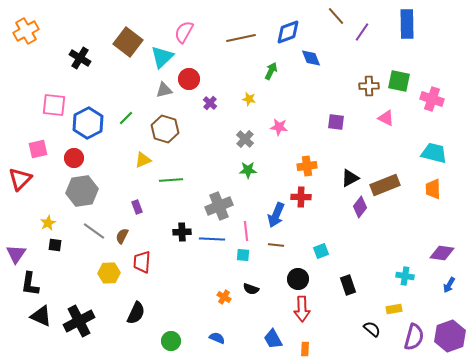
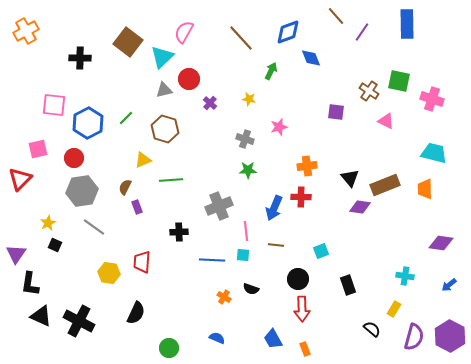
brown line at (241, 38): rotated 60 degrees clockwise
black cross at (80, 58): rotated 30 degrees counterclockwise
brown cross at (369, 86): moved 5 px down; rotated 36 degrees clockwise
pink triangle at (386, 118): moved 3 px down
purple square at (336, 122): moved 10 px up
pink star at (279, 127): rotated 24 degrees counterclockwise
gray cross at (245, 139): rotated 24 degrees counterclockwise
black triangle at (350, 178): rotated 42 degrees counterclockwise
orange trapezoid at (433, 189): moved 8 px left
purple diamond at (360, 207): rotated 60 degrees clockwise
blue arrow at (276, 215): moved 2 px left, 7 px up
gray line at (94, 231): moved 4 px up
black cross at (182, 232): moved 3 px left
brown semicircle at (122, 236): moved 3 px right, 49 px up
blue line at (212, 239): moved 21 px down
black square at (55, 245): rotated 16 degrees clockwise
purple diamond at (442, 253): moved 1 px left, 10 px up
yellow hexagon at (109, 273): rotated 10 degrees clockwise
blue arrow at (449, 285): rotated 21 degrees clockwise
yellow rectangle at (394, 309): rotated 49 degrees counterclockwise
black cross at (79, 321): rotated 36 degrees counterclockwise
purple hexagon at (450, 336): rotated 12 degrees counterclockwise
green circle at (171, 341): moved 2 px left, 7 px down
orange rectangle at (305, 349): rotated 24 degrees counterclockwise
